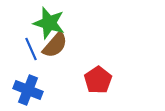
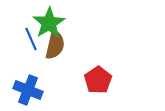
green star: rotated 24 degrees clockwise
brown semicircle: rotated 28 degrees counterclockwise
blue line: moved 10 px up
